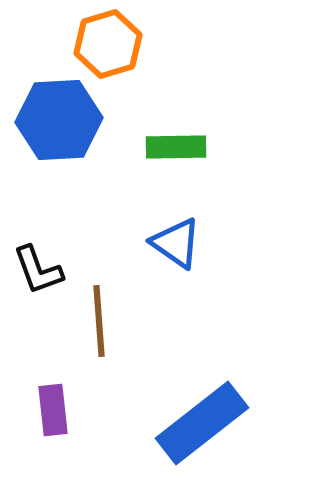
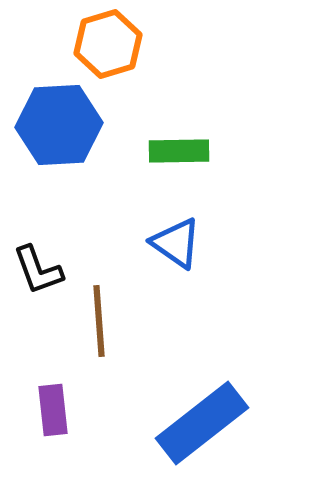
blue hexagon: moved 5 px down
green rectangle: moved 3 px right, 4 px down
